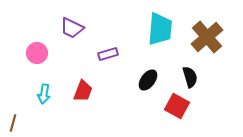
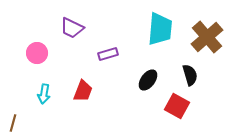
black semicircle: moved 2 px up
